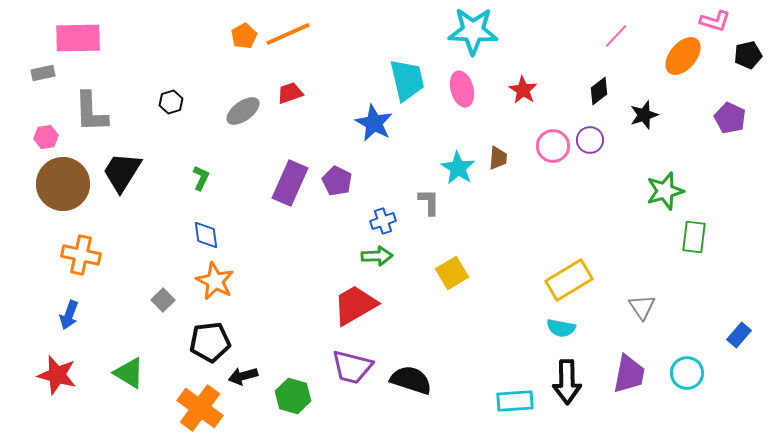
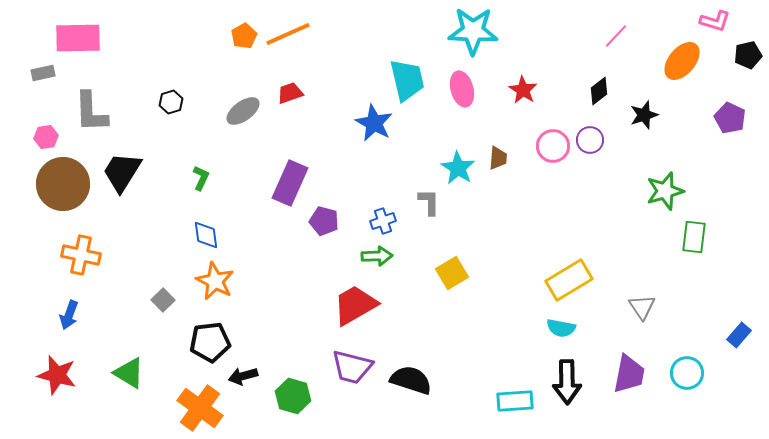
orange ellipse at (683, 56): moved 1 px left, 5 px down
purple pentagon at (337, 181): moved 13 px left, 40 px down; rotated 12 degrees counterclockwise
